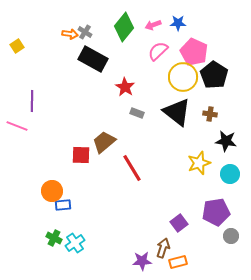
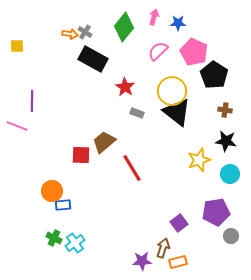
pink arrow: moved 1 px right, 8 px up; rotated 126 degrees clockwise
yellow square: rotated 32 degrees clockwise
yellow circle: moved 11 px left, 14 px down
brown cross: moved 15 px right, 4 px up
yellow star: moved 3 px up
